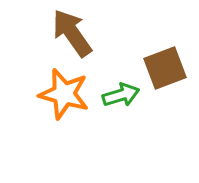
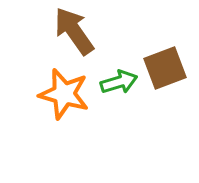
brown arrow: moved 2 px right, 2 px up
green arrow: moved 2 px left, 13 px up
